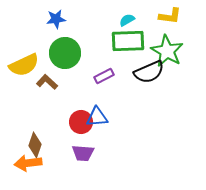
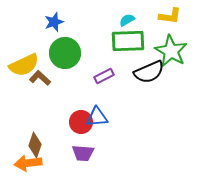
blue star: moved 2 px left, 3 px down; rotated 12 degrees counterclockwise
green star: moved 4 px right
brown L-shape: moved 7 px left, 4 px up
